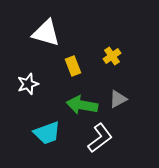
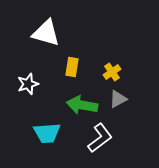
yellow cross: moved 16 px down
yellow rectangle: moved 1 px left, 1 px down; rotated 30 degrees clockwise
cyan trapezoid: rotated 16 degrees clockwise
